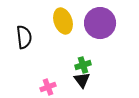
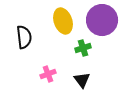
purple circle: moved 2 px right, 3 px up
green cross: moved 17 px up
pink cross: moved 13 px up
